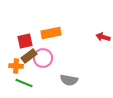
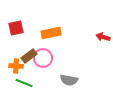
red square: moved 9 px left, 13 px up
